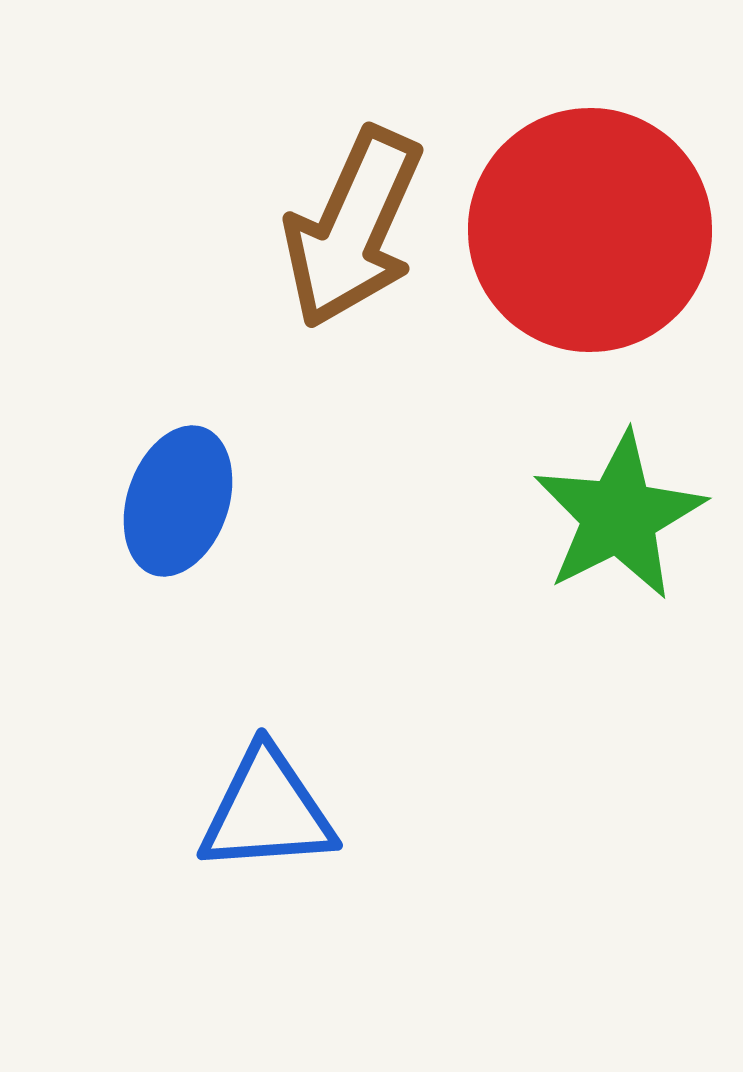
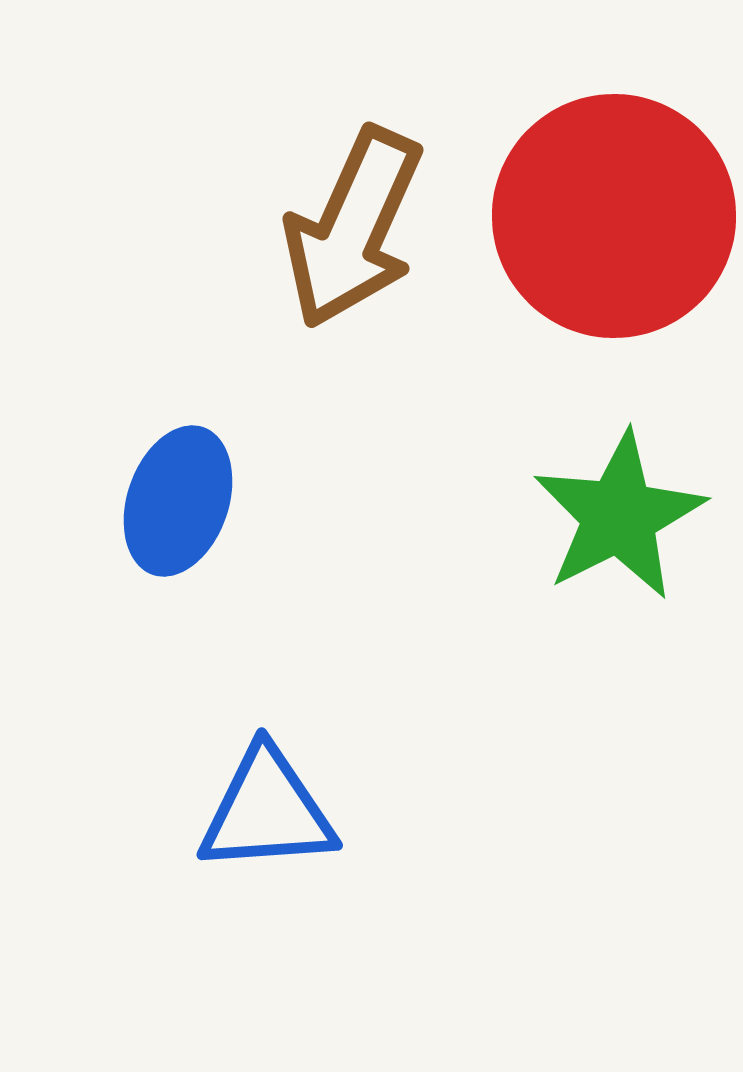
red circle: moved 24 px right, 14 px up
